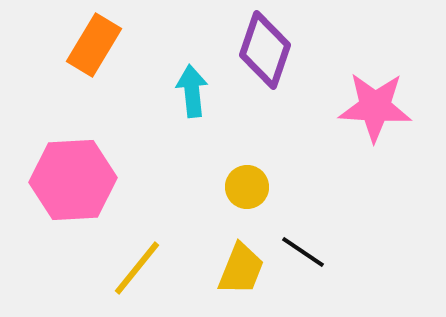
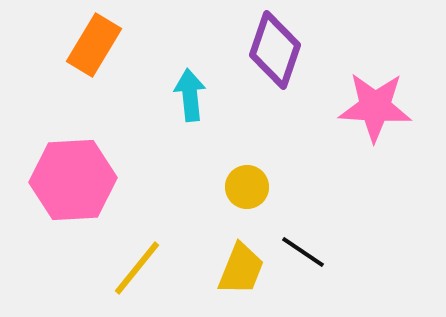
purple diamond: moved 10 px right
cyan arrow: moved 2 px left, 4 px down
